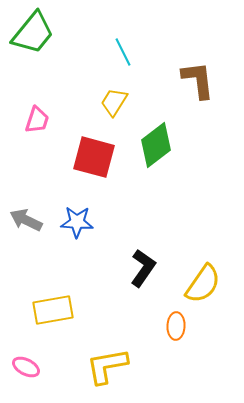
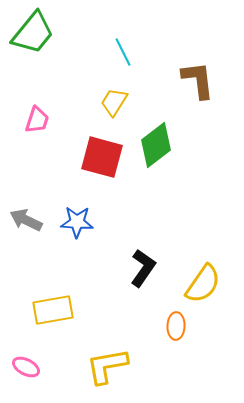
red square: moved 8 px right
